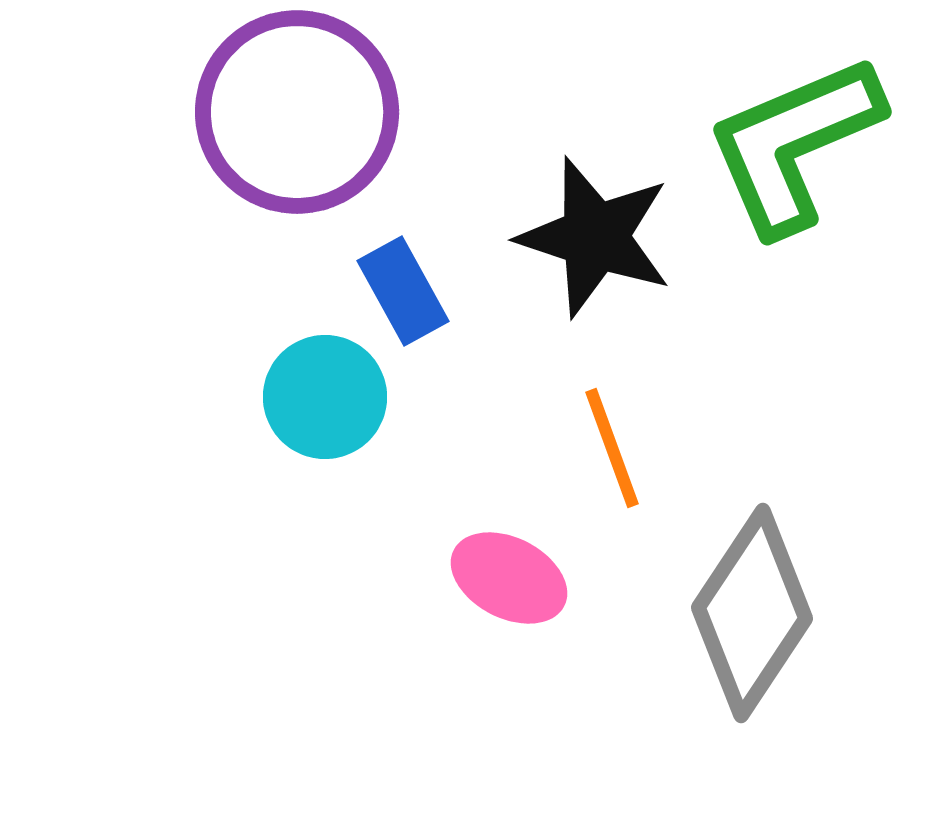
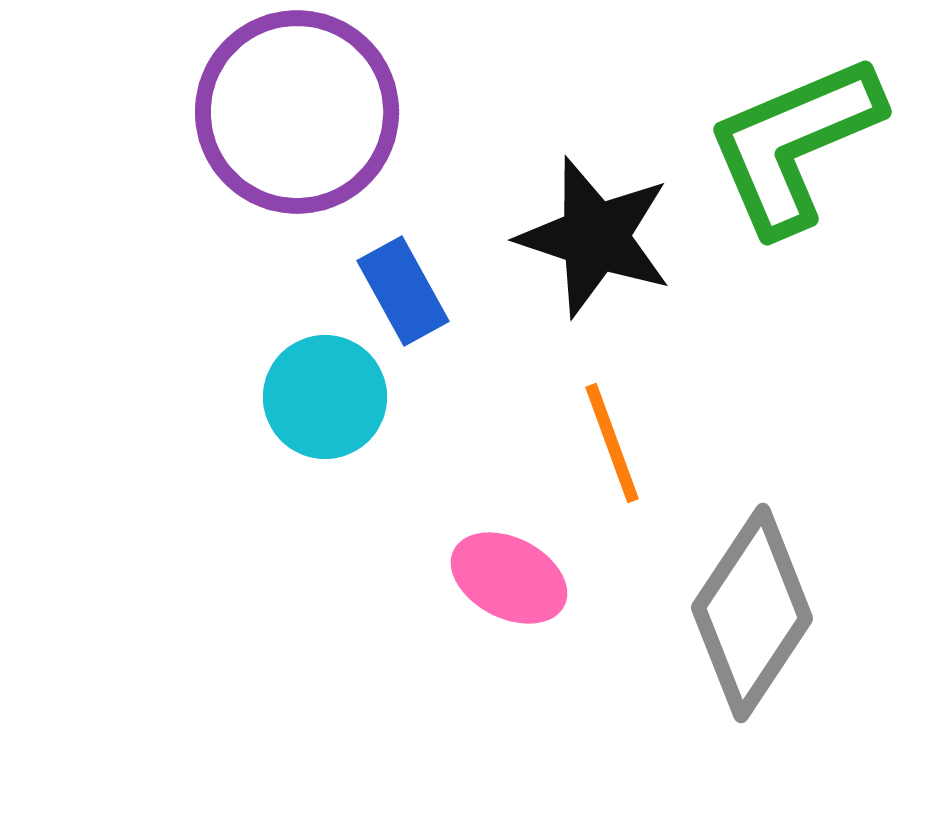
orange line: moved 5 px up
